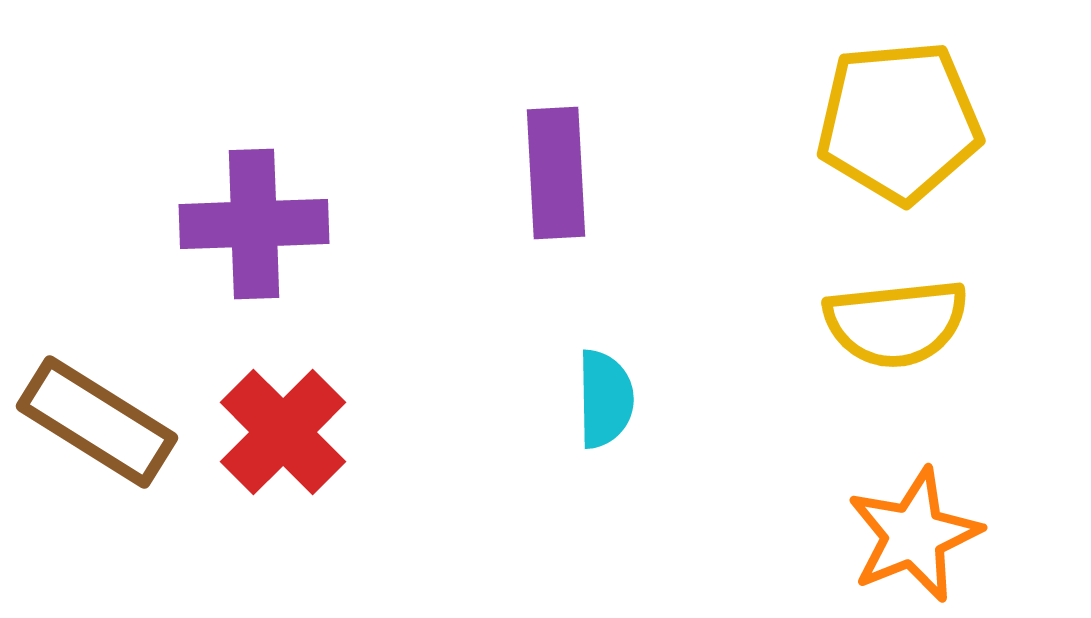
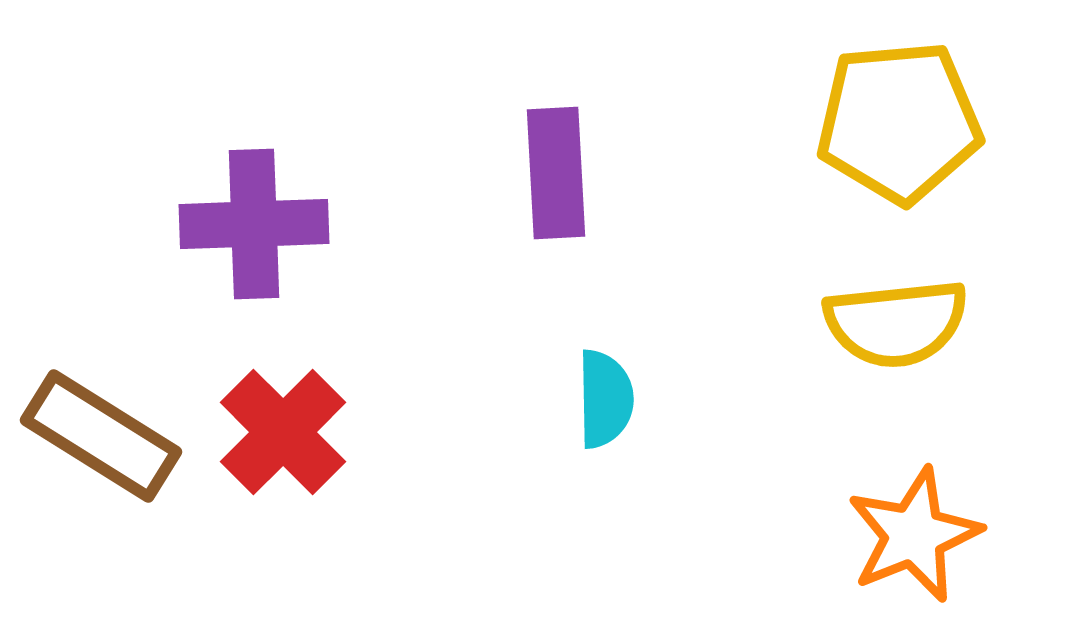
brown rectangle: moved 4 px right, 14 px down
